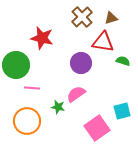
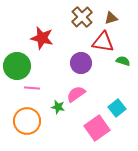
green circle: moved 1 px right, 1 px down
cyan square: moved 5 px left, 3 px up; rotated 24 degrees counterclockwise
